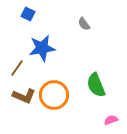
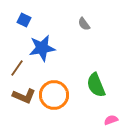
blue square: moved 4 px left, 6 px down
